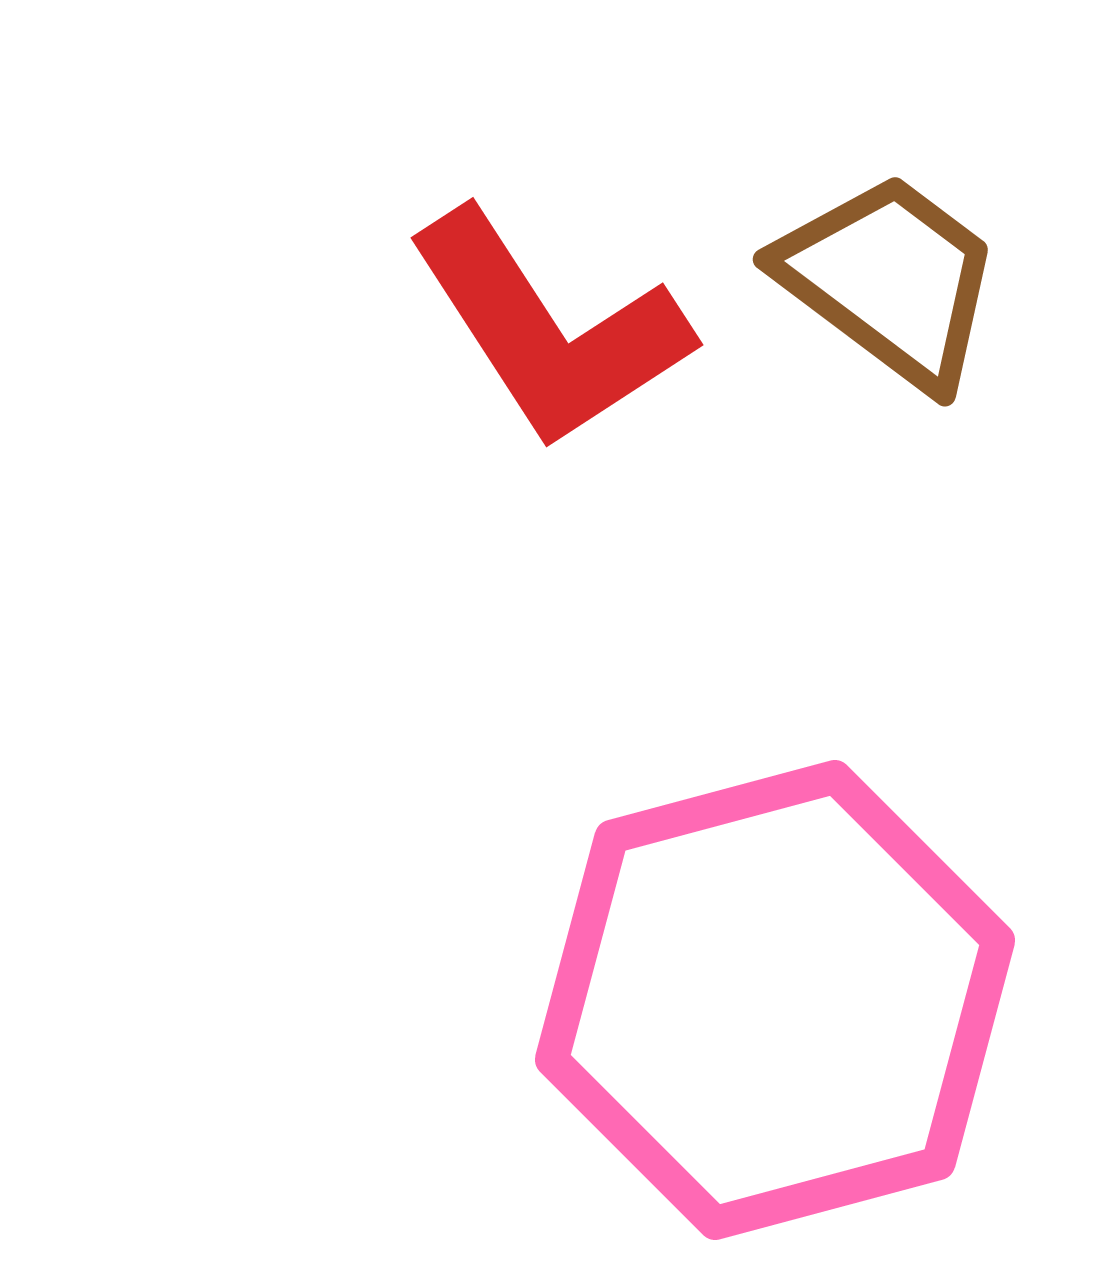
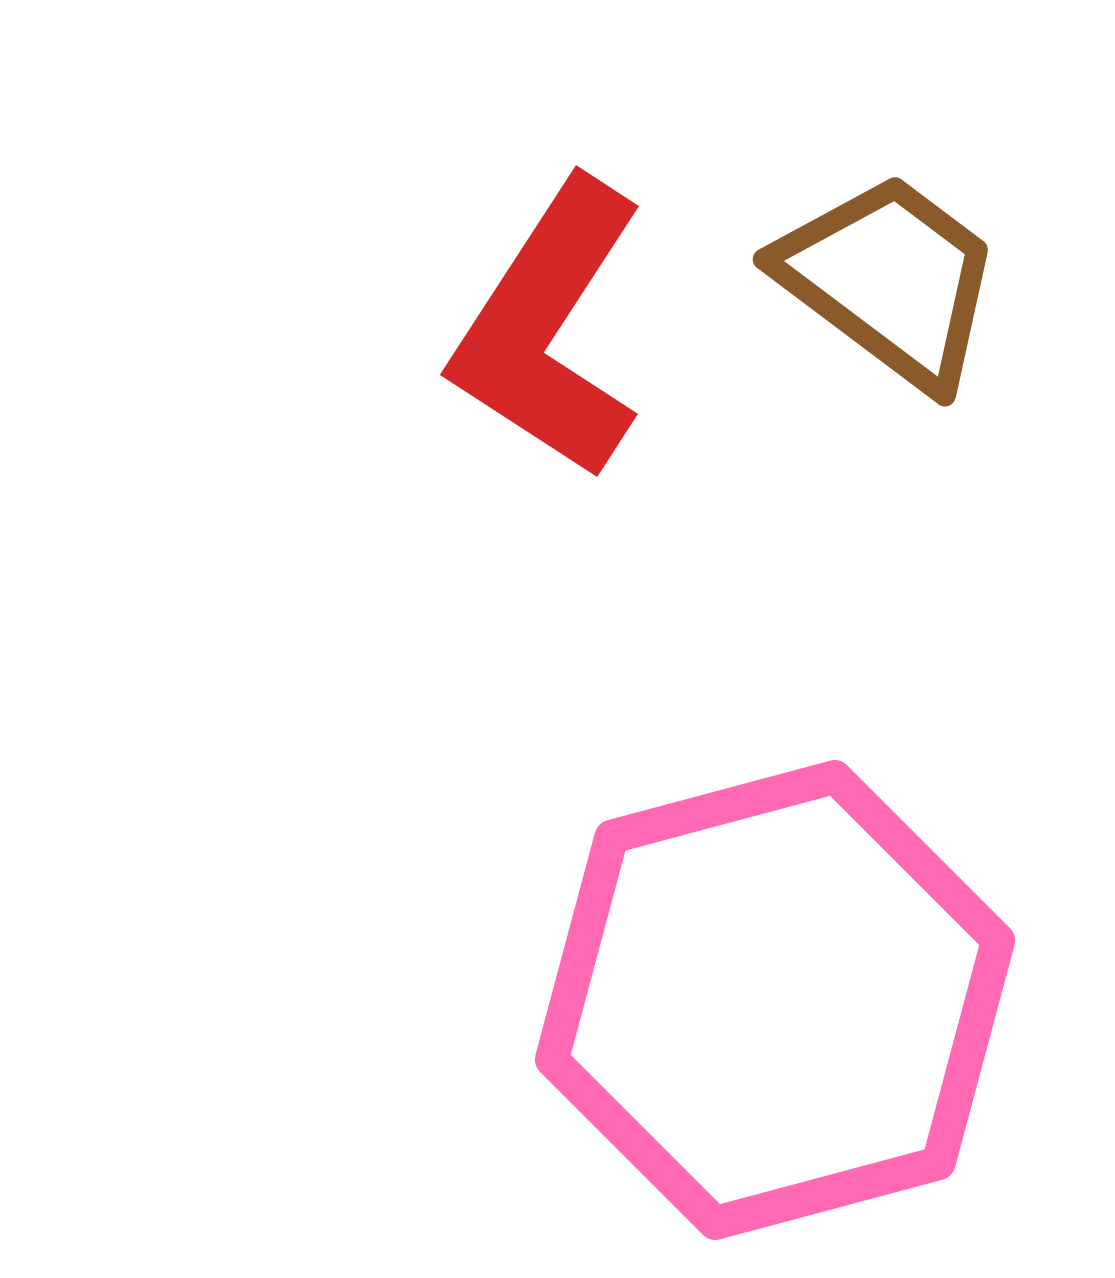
red L-shape: rotated 66 degrees clockwise
